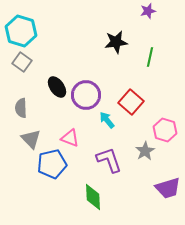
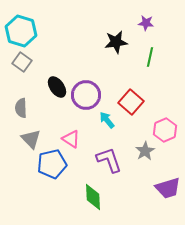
purple star: moved 2 px left, 12 px down; rotated 21 degrees clockwise
pink hexagon: rotated 20 degrees clockwise
pink triangle: moved 1 px right, 1 px down; rotated 12 degrees clockwise
